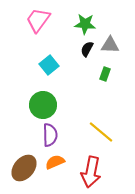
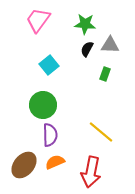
brown ellipse: moved 3 px up
